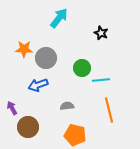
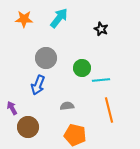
black star: moved 4 px up
orange star: moved 30 px up
blue arrow: rotated 48 degrees counterclockwise
